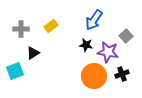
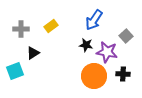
purple star: moved 1 px left
black cross: moved 1 px right; rotated 24 degrees clockwise
